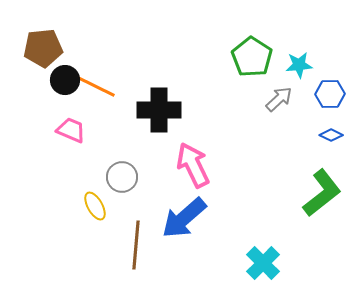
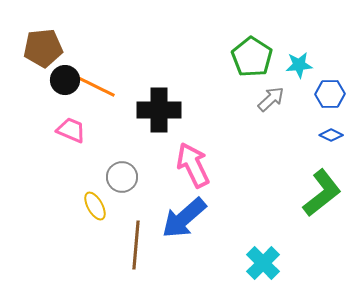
gray arrow: moved 8 px left
